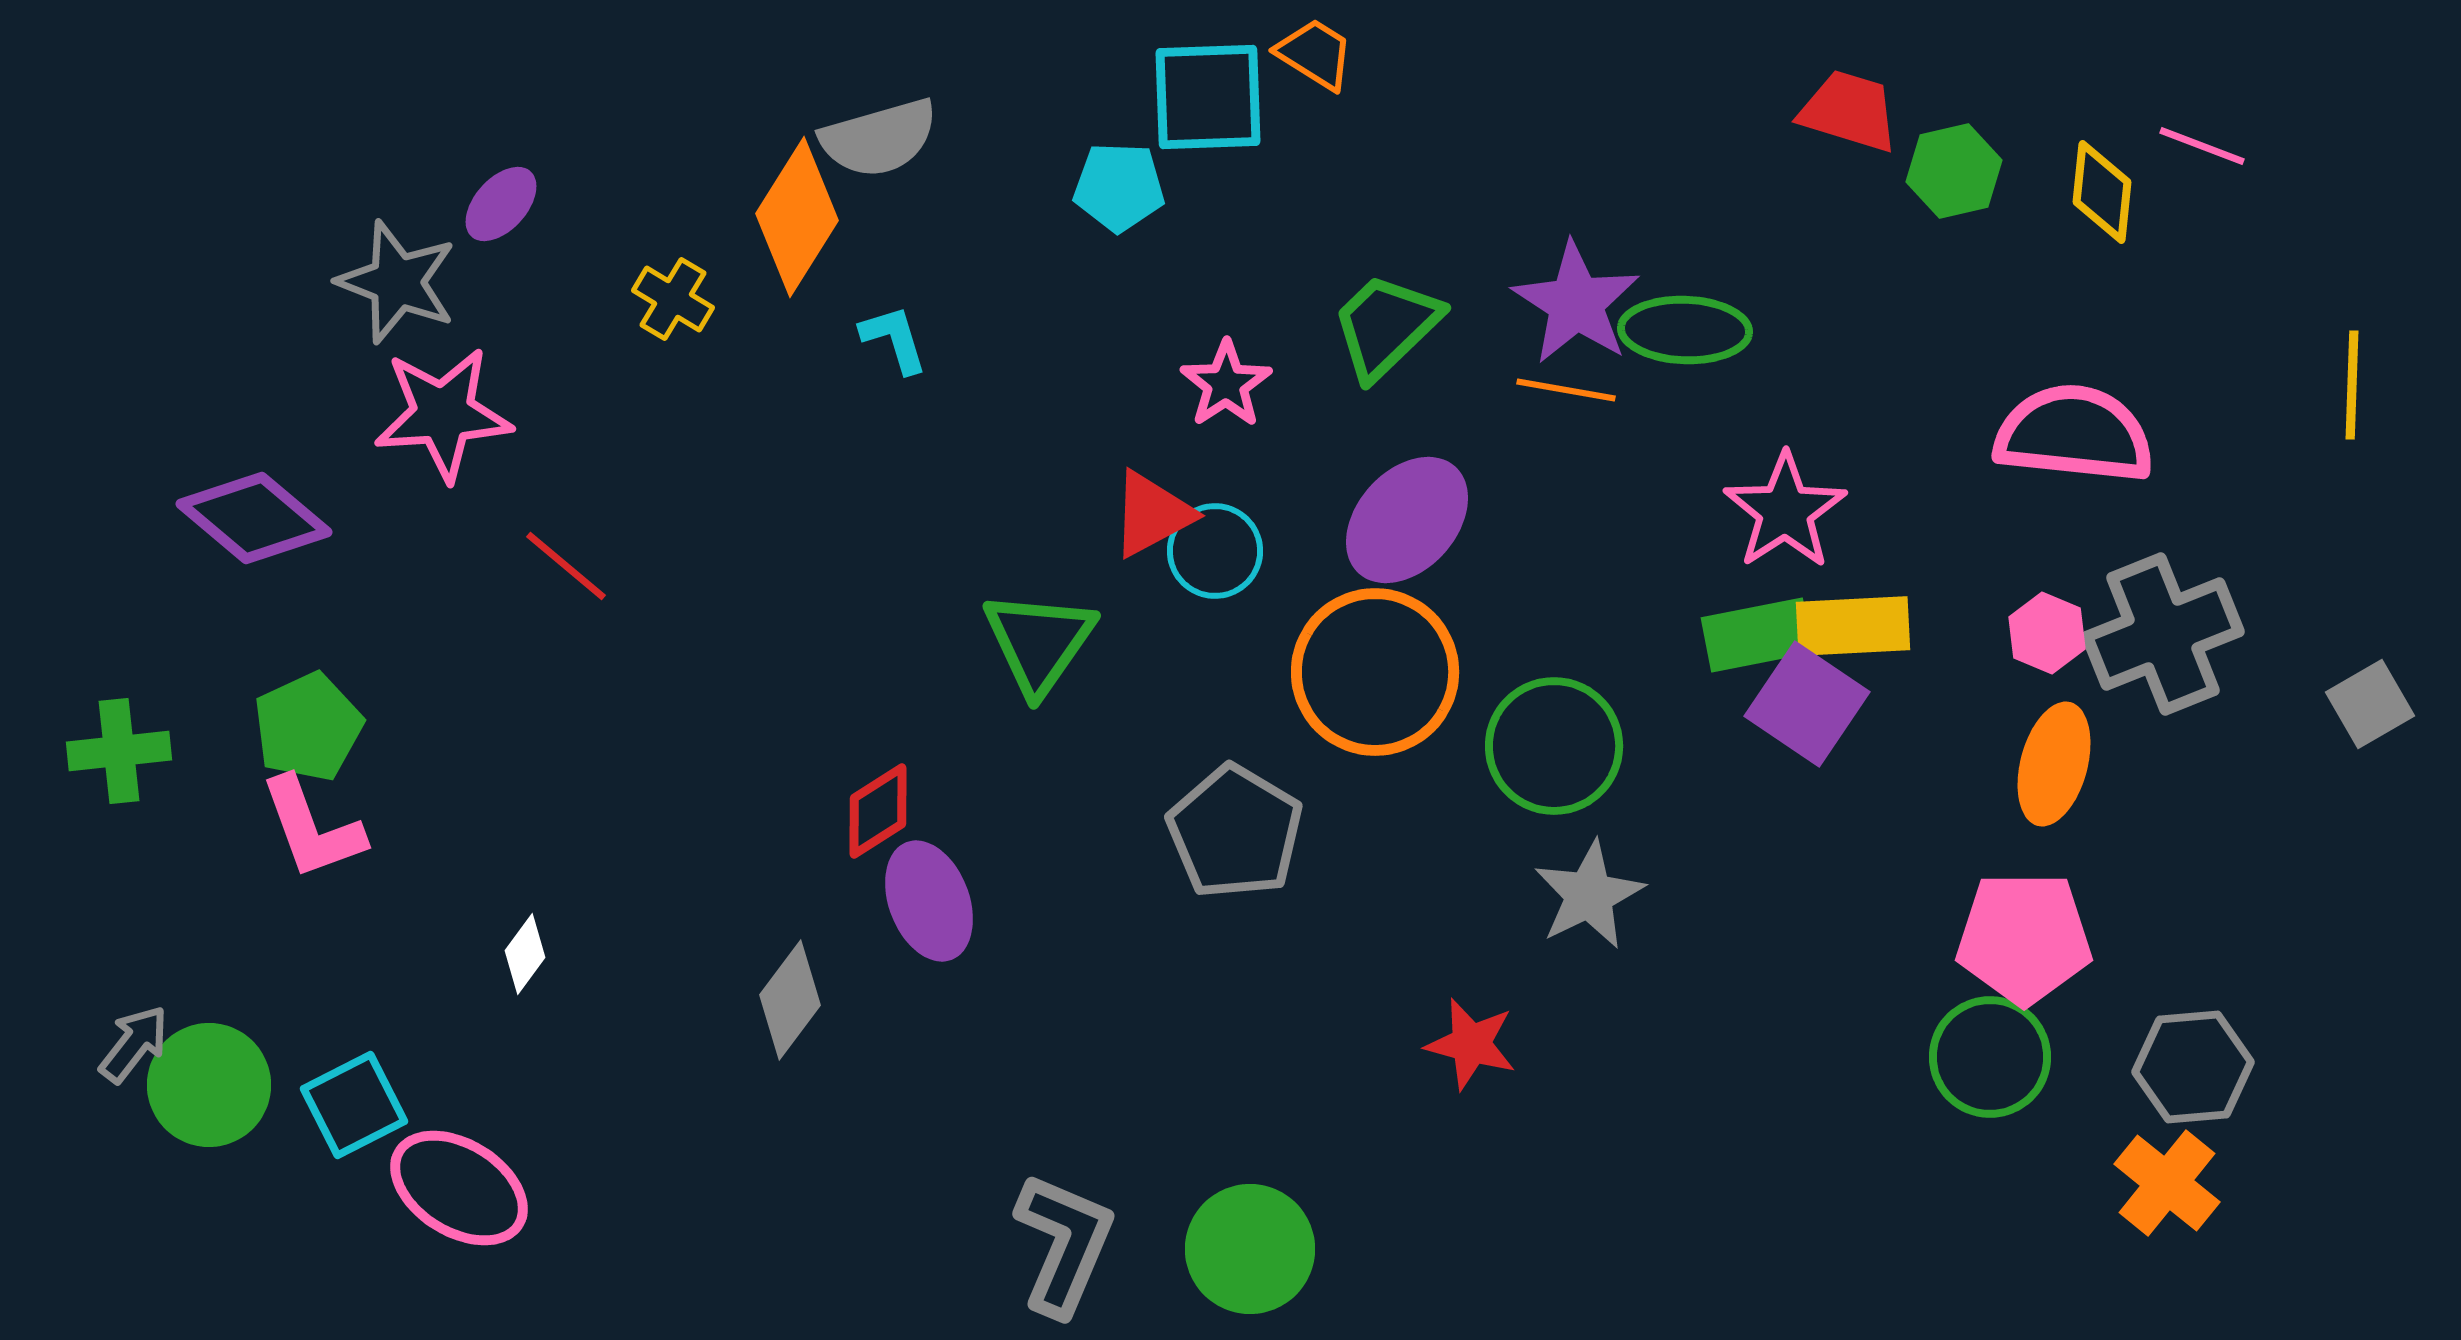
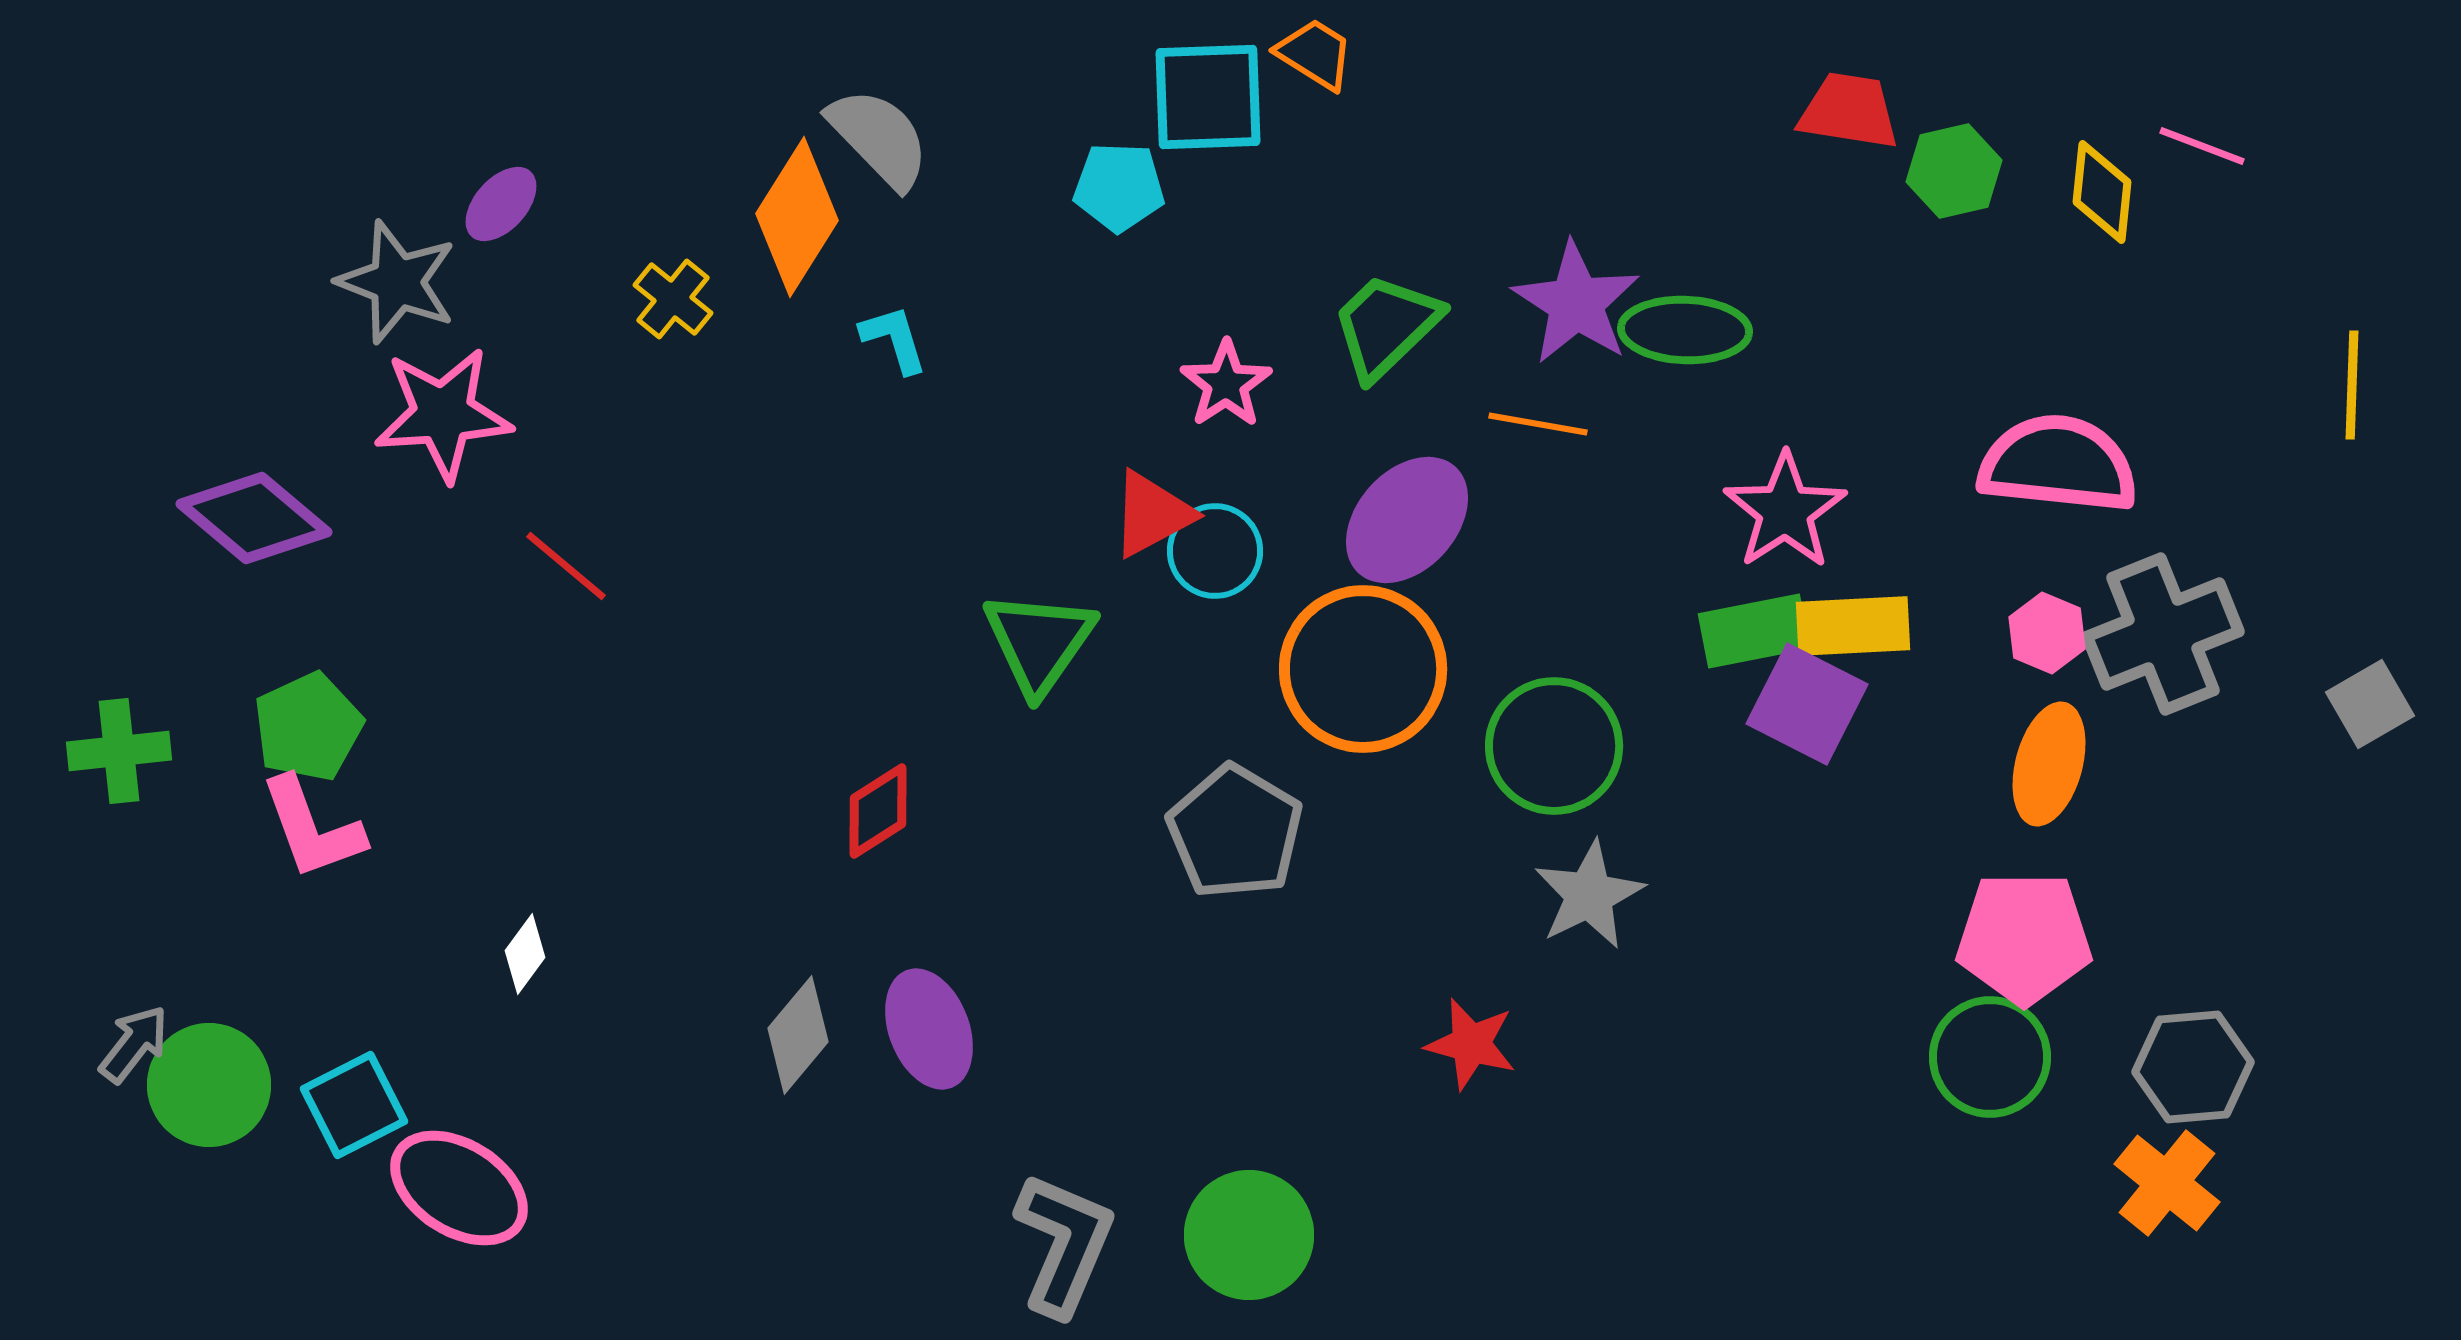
red trapezoid at (1849, 111): rotated 8 degrees counterclockwise
gray semicircle at (879, 138): rotated 118 degrees counterclockwise
yellow cross at (673, 299): rotated 8 degrees clockwise
orange line at (1566, 390): moved 28 px left, 34 px down
pink semicircle at (2074, 434): moved 16 px left, 30 px down
green rectangle at (1757, 635): moved 3 px left, 4 px up
orange circle at (1375, 672): moved 12 px left, 3 px up
purple square at (1807, 704): rotated 7 degrees counterclockwise
orange ellipse at (2054, 764): moved 5 px left
purple ellipse at (929, 901): moved 128 px down
gray diamond at (790, 1000): moved 8 px right, 35 px down; rotated 3 degrees clockwise
green circle at (1250, 1249): moved 1 px left, 14 px up
